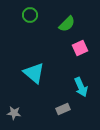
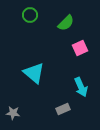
green semicircle: moved 1 px left, 1 px up
gray star: moved 1 px left
